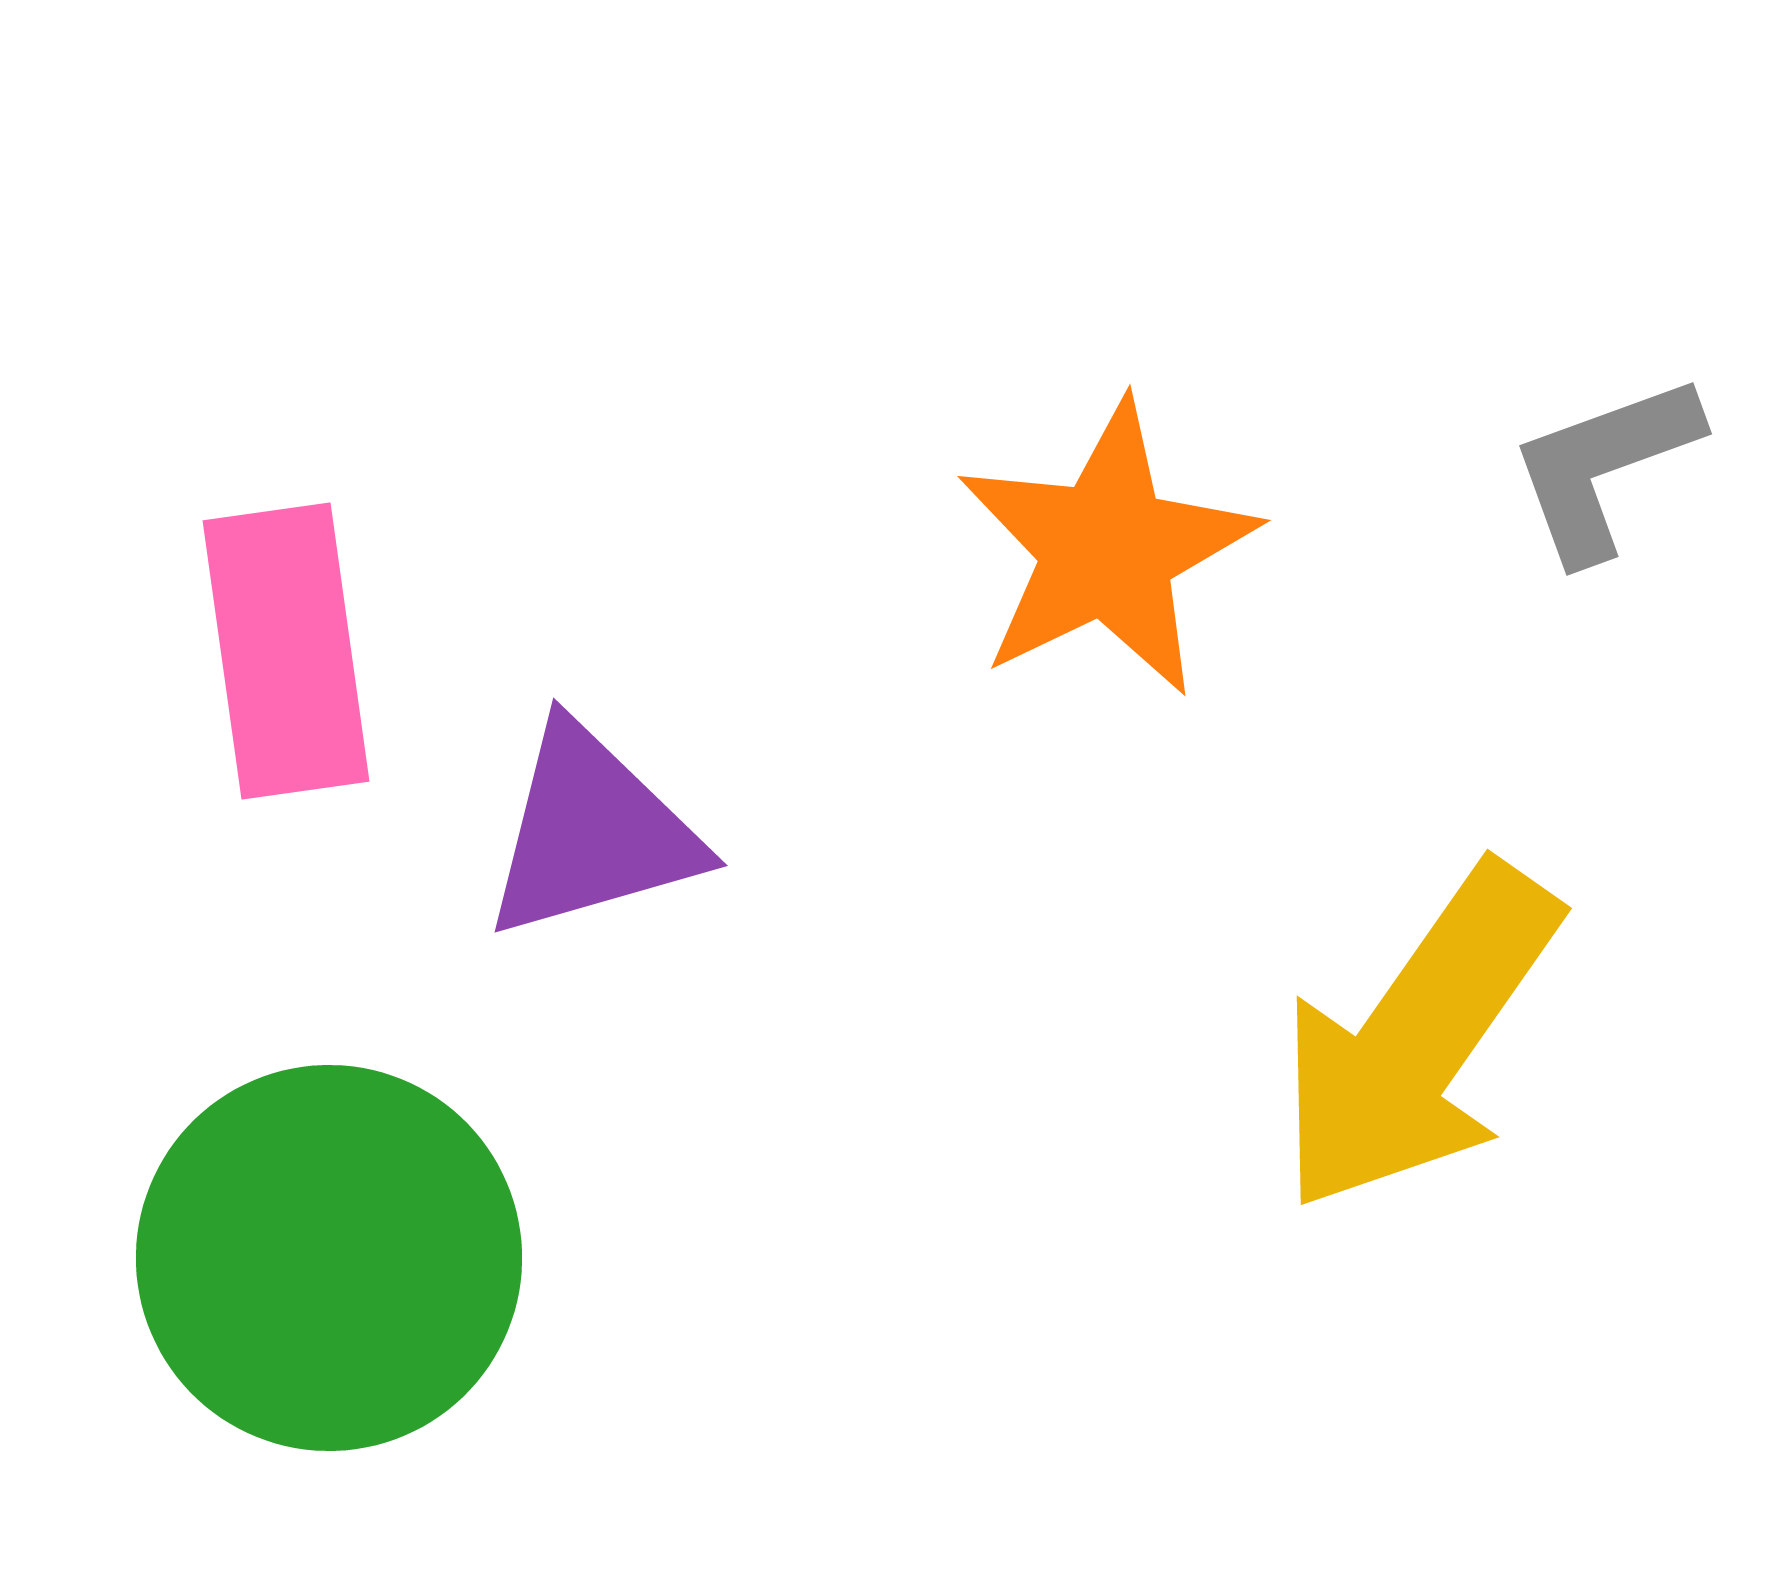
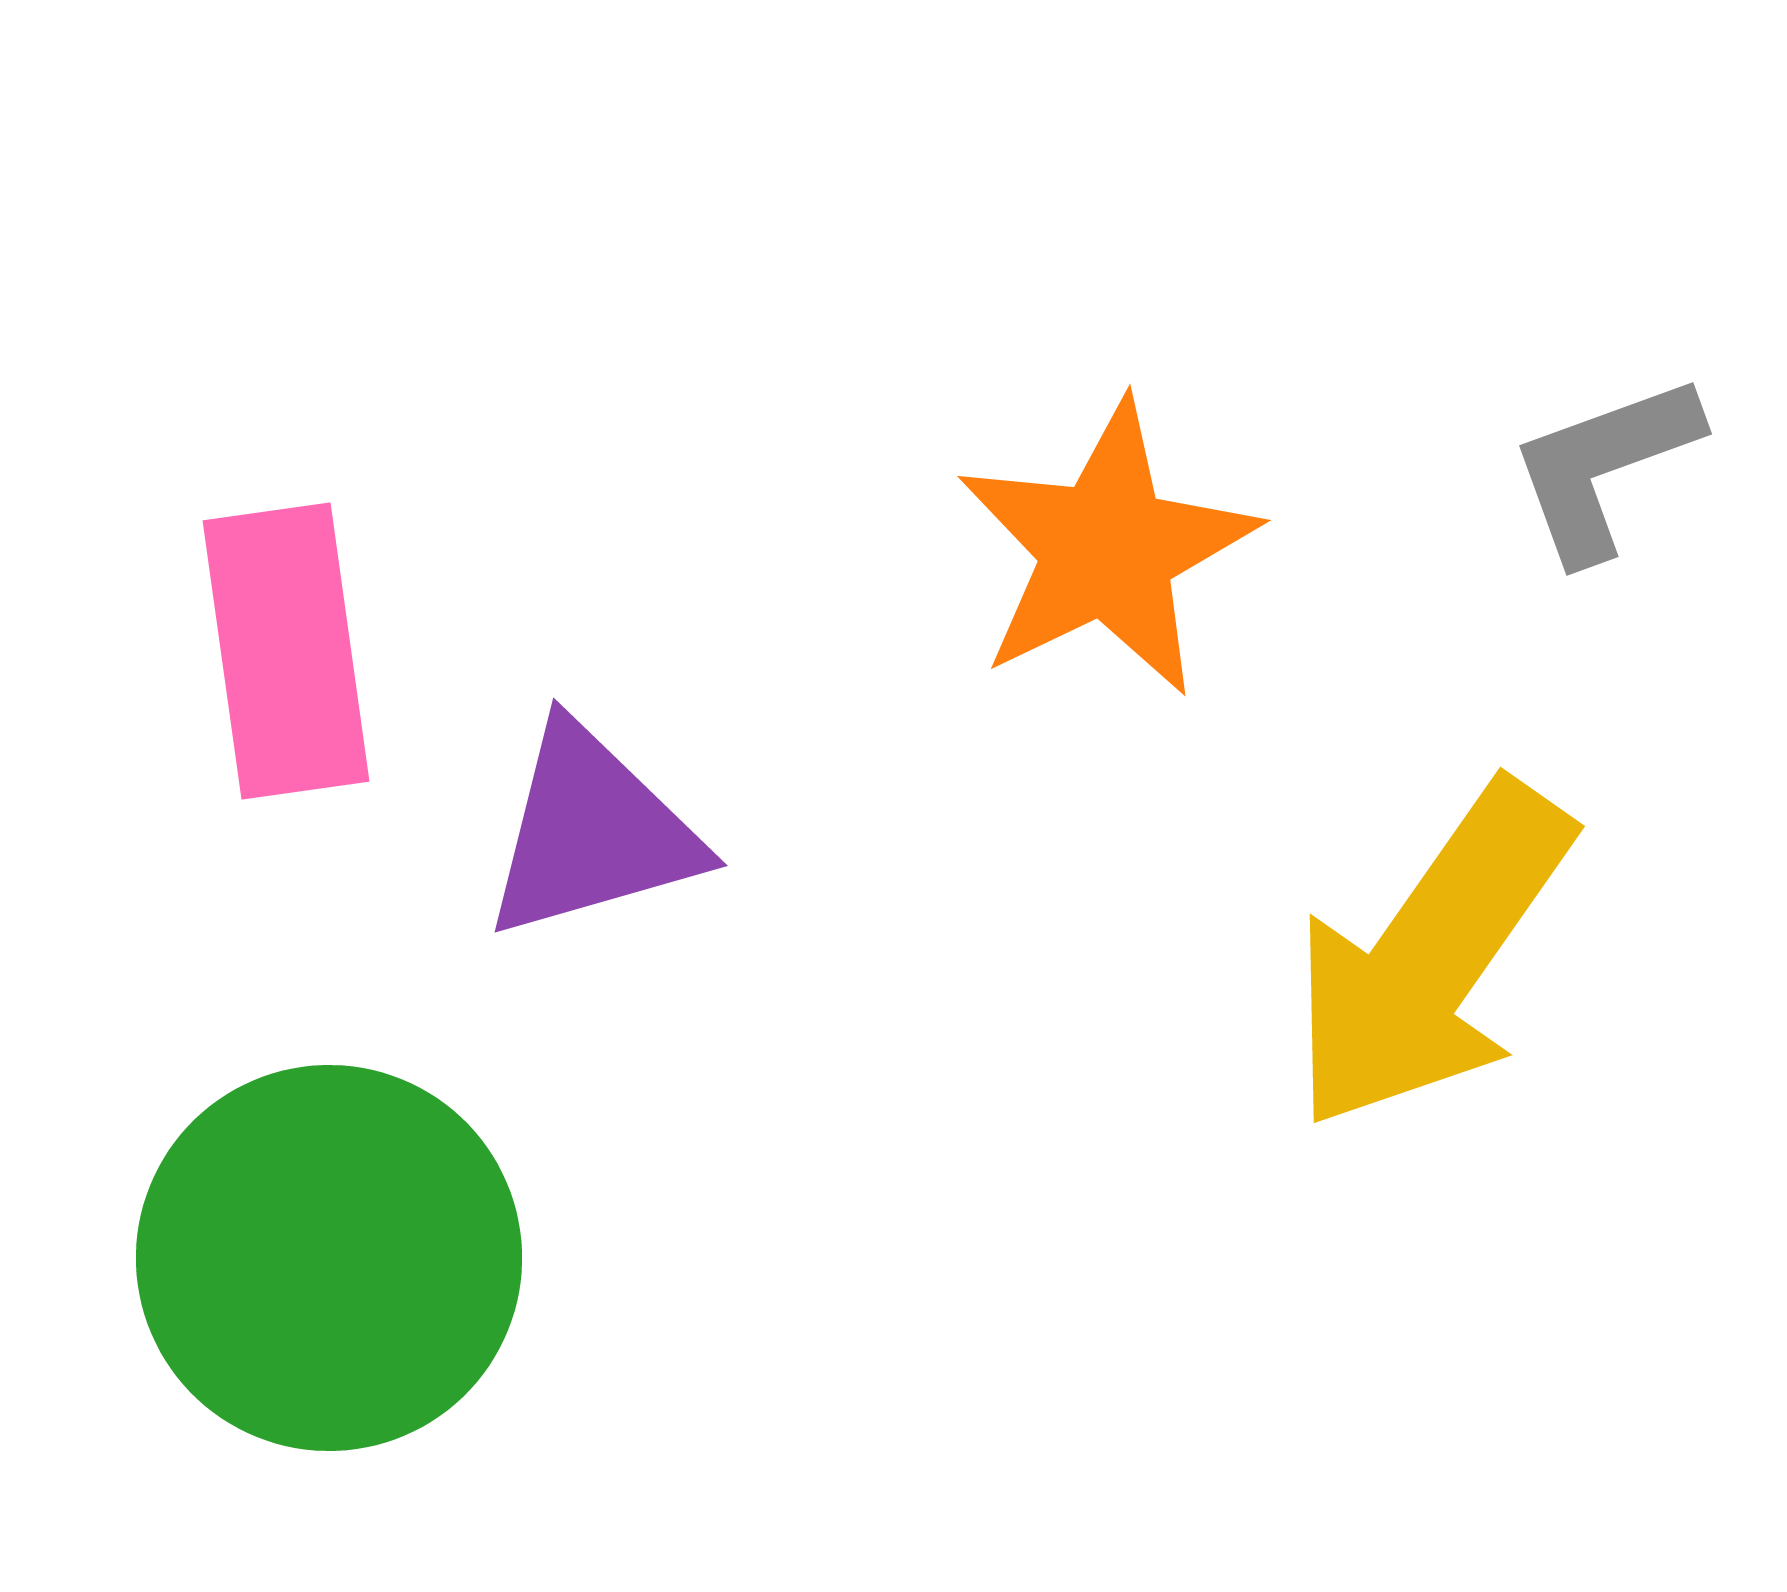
yellow arrow: moved 13 px right, 82 px up
